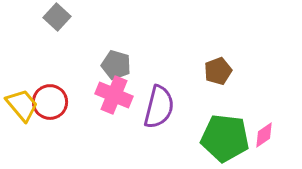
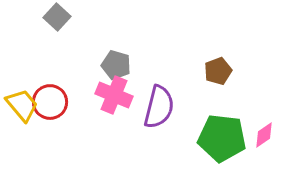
green pentagon: moved 3 px left
